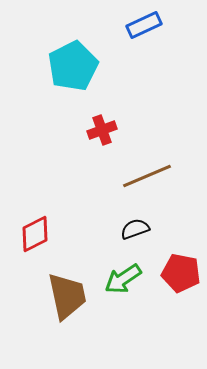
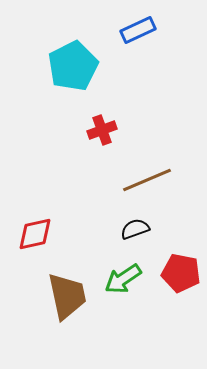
blue rectangle: moved 6 px left, 5 px down
brown line: moved 4 px down
red diamond: rotated 15 degrees clockwise
